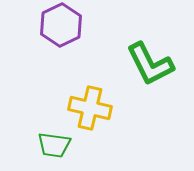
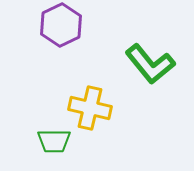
green L-shape: rotated 12 degrees counterclockwise
green trapezoid: moved 4 px up; rotated 8 degrees counterclockwise
